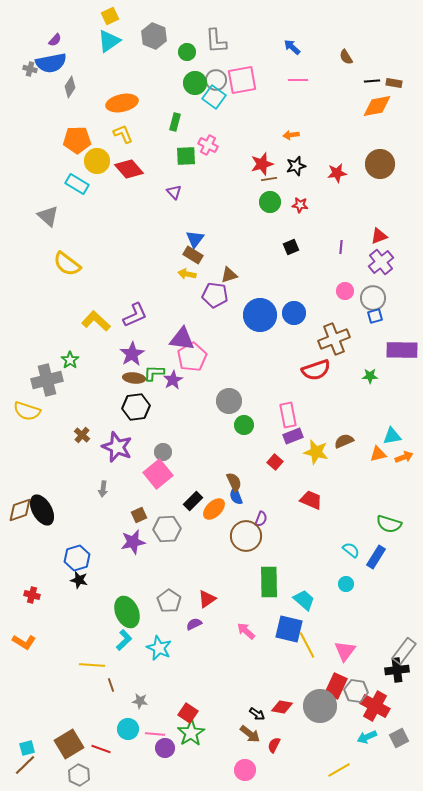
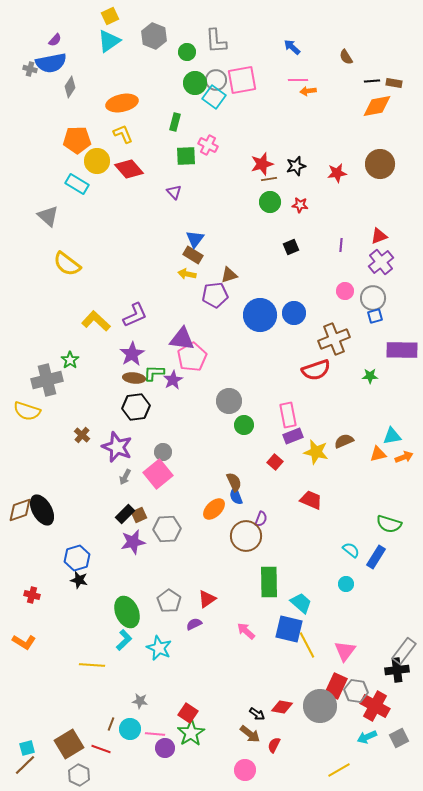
orange arrow at (291, 135): moved 17 px right, 44 px up
purple line at (341, 247): moved 2 px up
purple pentagon at (215, 295): rotated 15 degrees counterclockwise
gray arrow at (103, 489): moved 22 px right, 12 px up; rotated 21 degrees clockwise
black rectangle at (193, 501): moved 68 px left, 13 px down
cyan trapezoid at (304, 600): moved 3 px left, 3 px down
brown line at (111, 685): moved 39 px down; rotated 40 degrees clockwise
cyan circle at (128, 729): moved 2 px right
